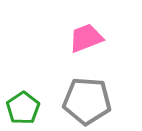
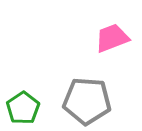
pink trapezoid: moved 26 px right
